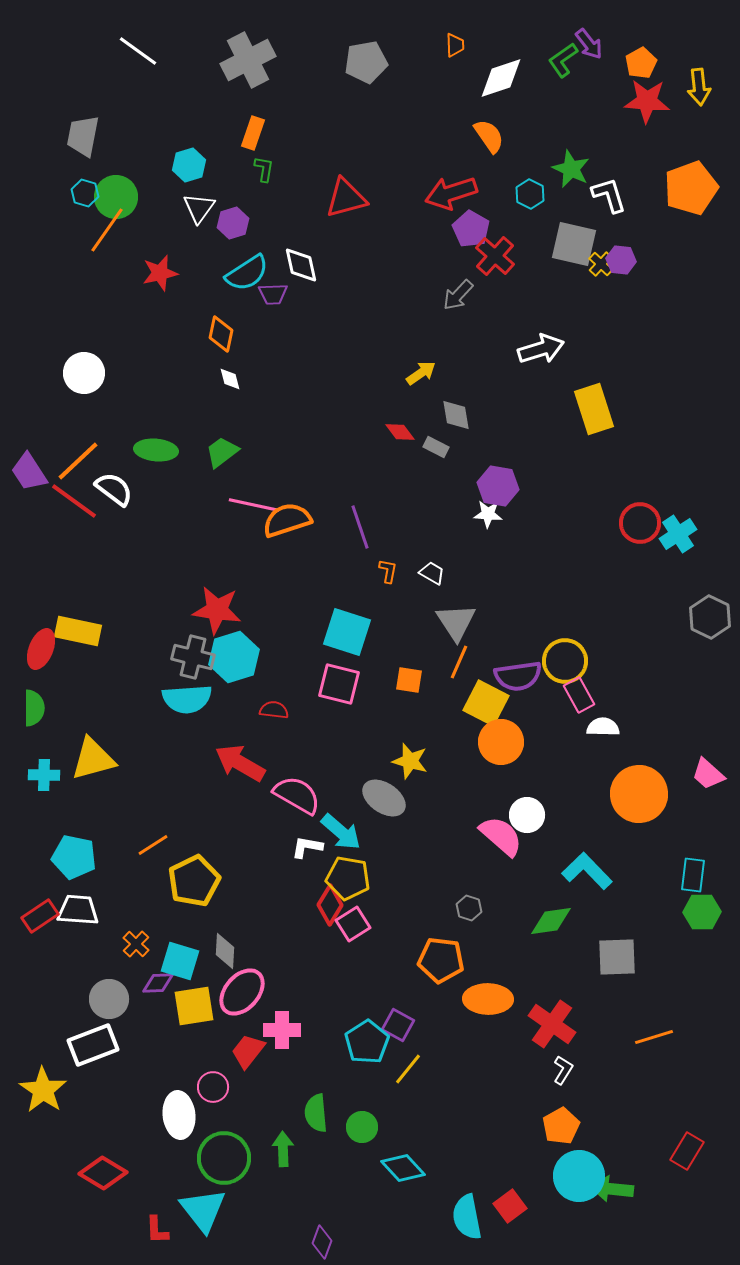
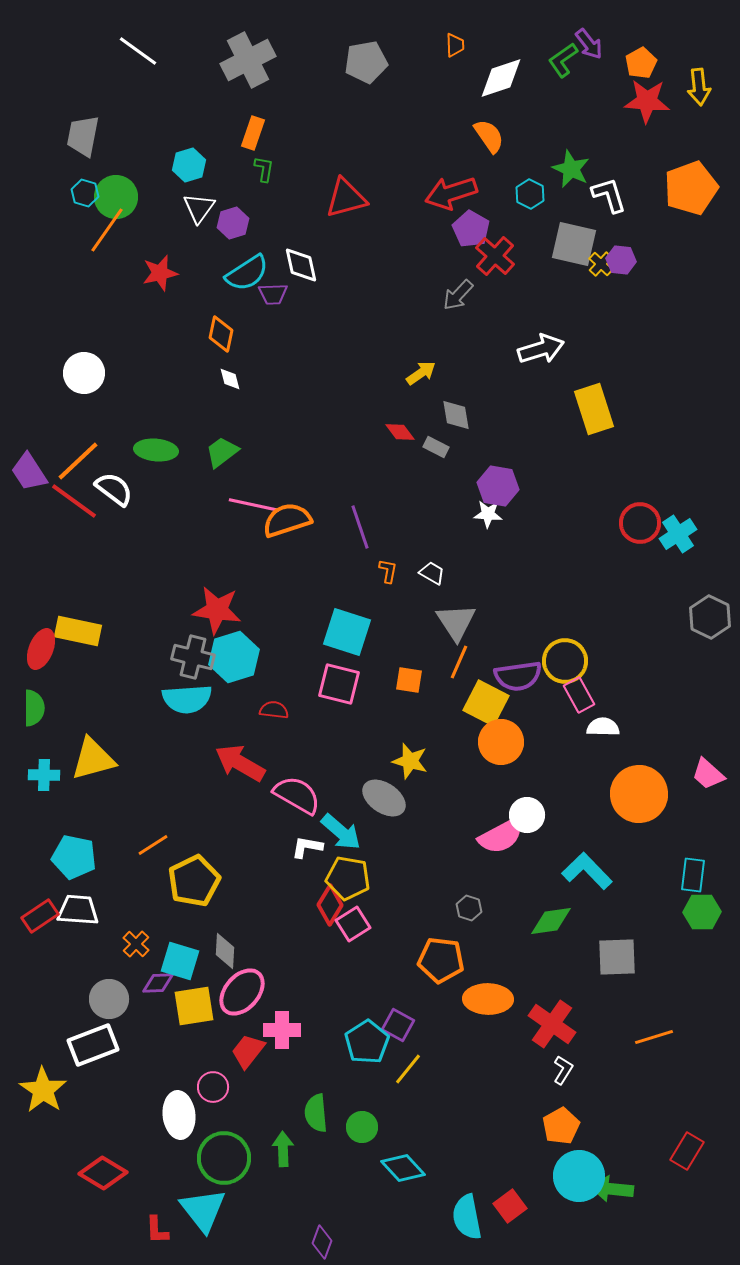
pink semicircle at (501, 836): rotated 111 degrees clockwise
